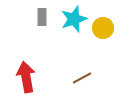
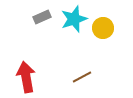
gray rectangle: rotated 66 degrees clockwise
brown line: moved 1 px up
